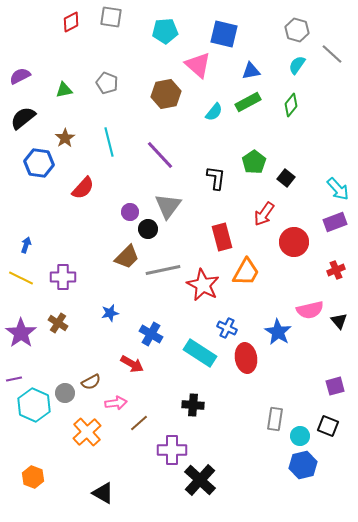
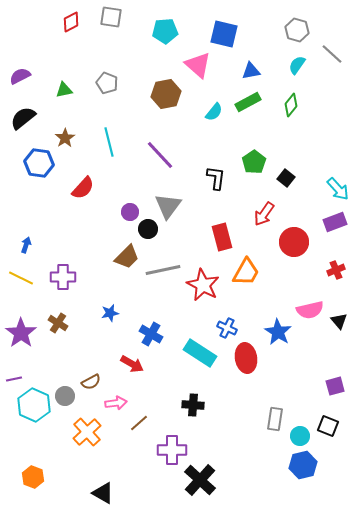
gray circle at (65, 393): moved 3 px down
